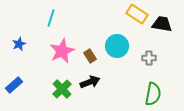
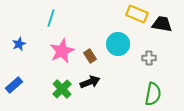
yellow rectangle: rotated 10 degrees counterclockwise
cyan circle: moved 1 px right, 2 px up
